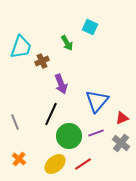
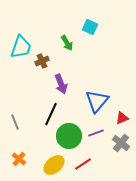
yellow ellipse: moved 1 px left, 1 px down
